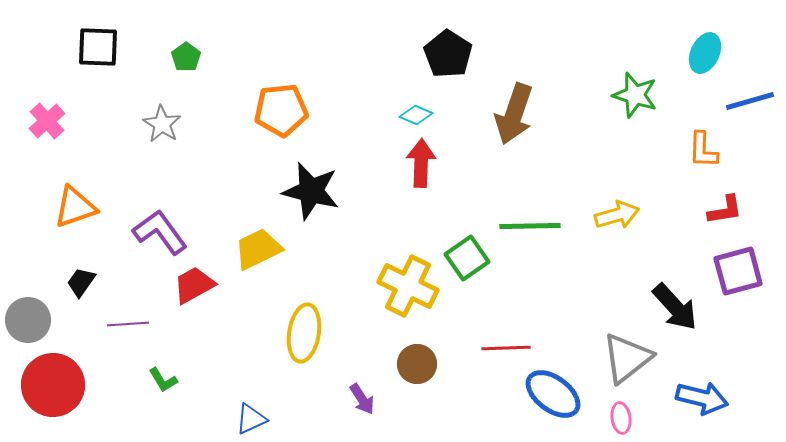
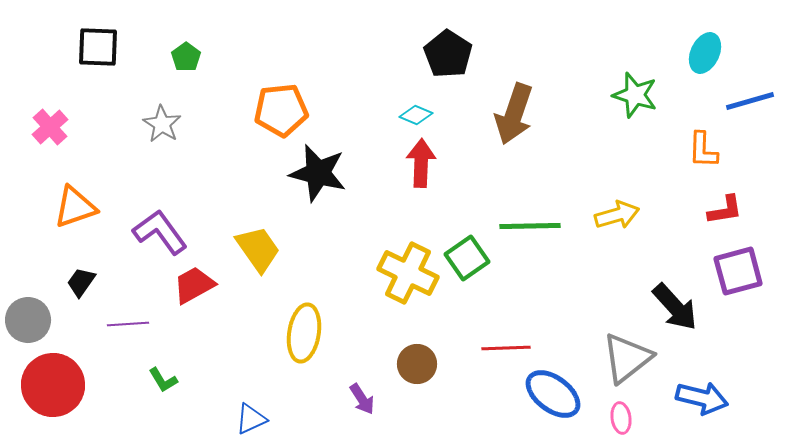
pink cross: moved 3 px right, 6 px down
black star: moved 7 px right, 18 px up
yellow trapezoid: rotated 81 degrees clockwise
yellow cross: moved 13 px up
